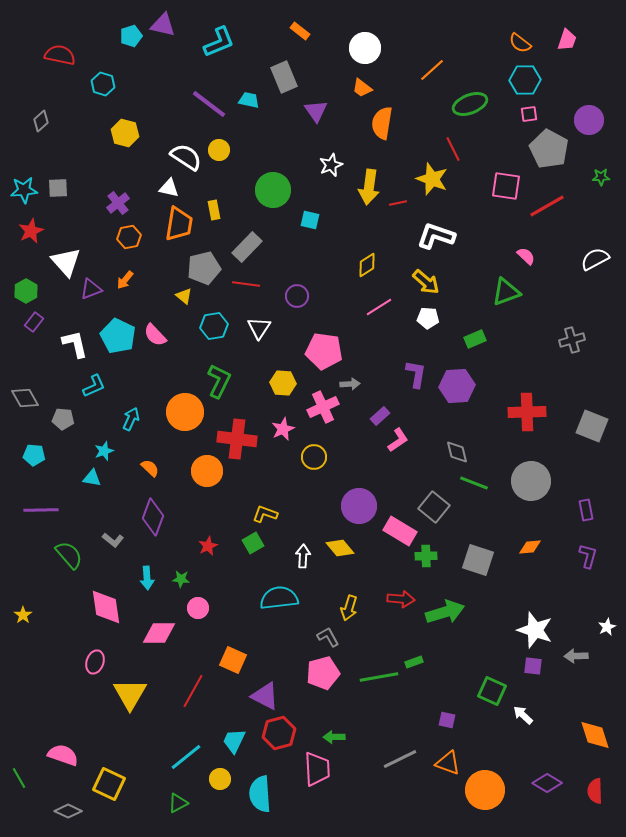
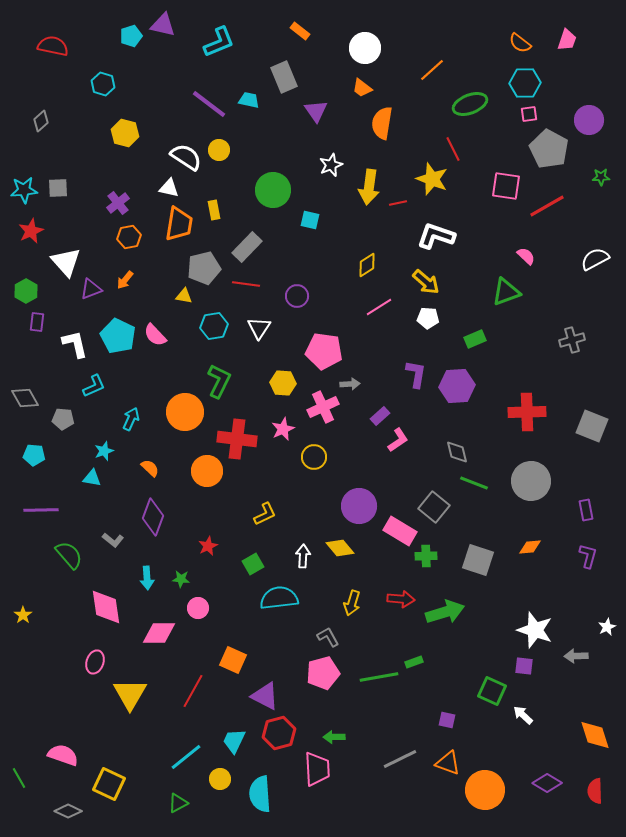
red semicircle at (60, 55): moved 7 px left, 9 px up
cyan hexagon at (525, 80): moved 3 px down
yellow triangle at (184, 296): rotated 30 degrees counterclockwise
purple rectangle at (34, 322): moved 3 px right; rotated 30 degrees counterclockwise
yellow L-shape at (265, 514): rotated 135 degrees clockwise
green square at (253, 543): moved 21 px down
yellow arrow at (349, 608): moved 3 px right, 5 px up
purple square at (533, 666): moved 9 px left
